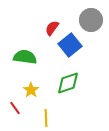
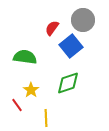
gray circle: moved 8 px left
blue square: moved 1 px right, 1 px down
red line: moved 2 px right, 3 px up
